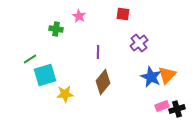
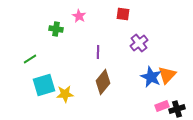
cyan square: moved 1 px left, 10 px down
